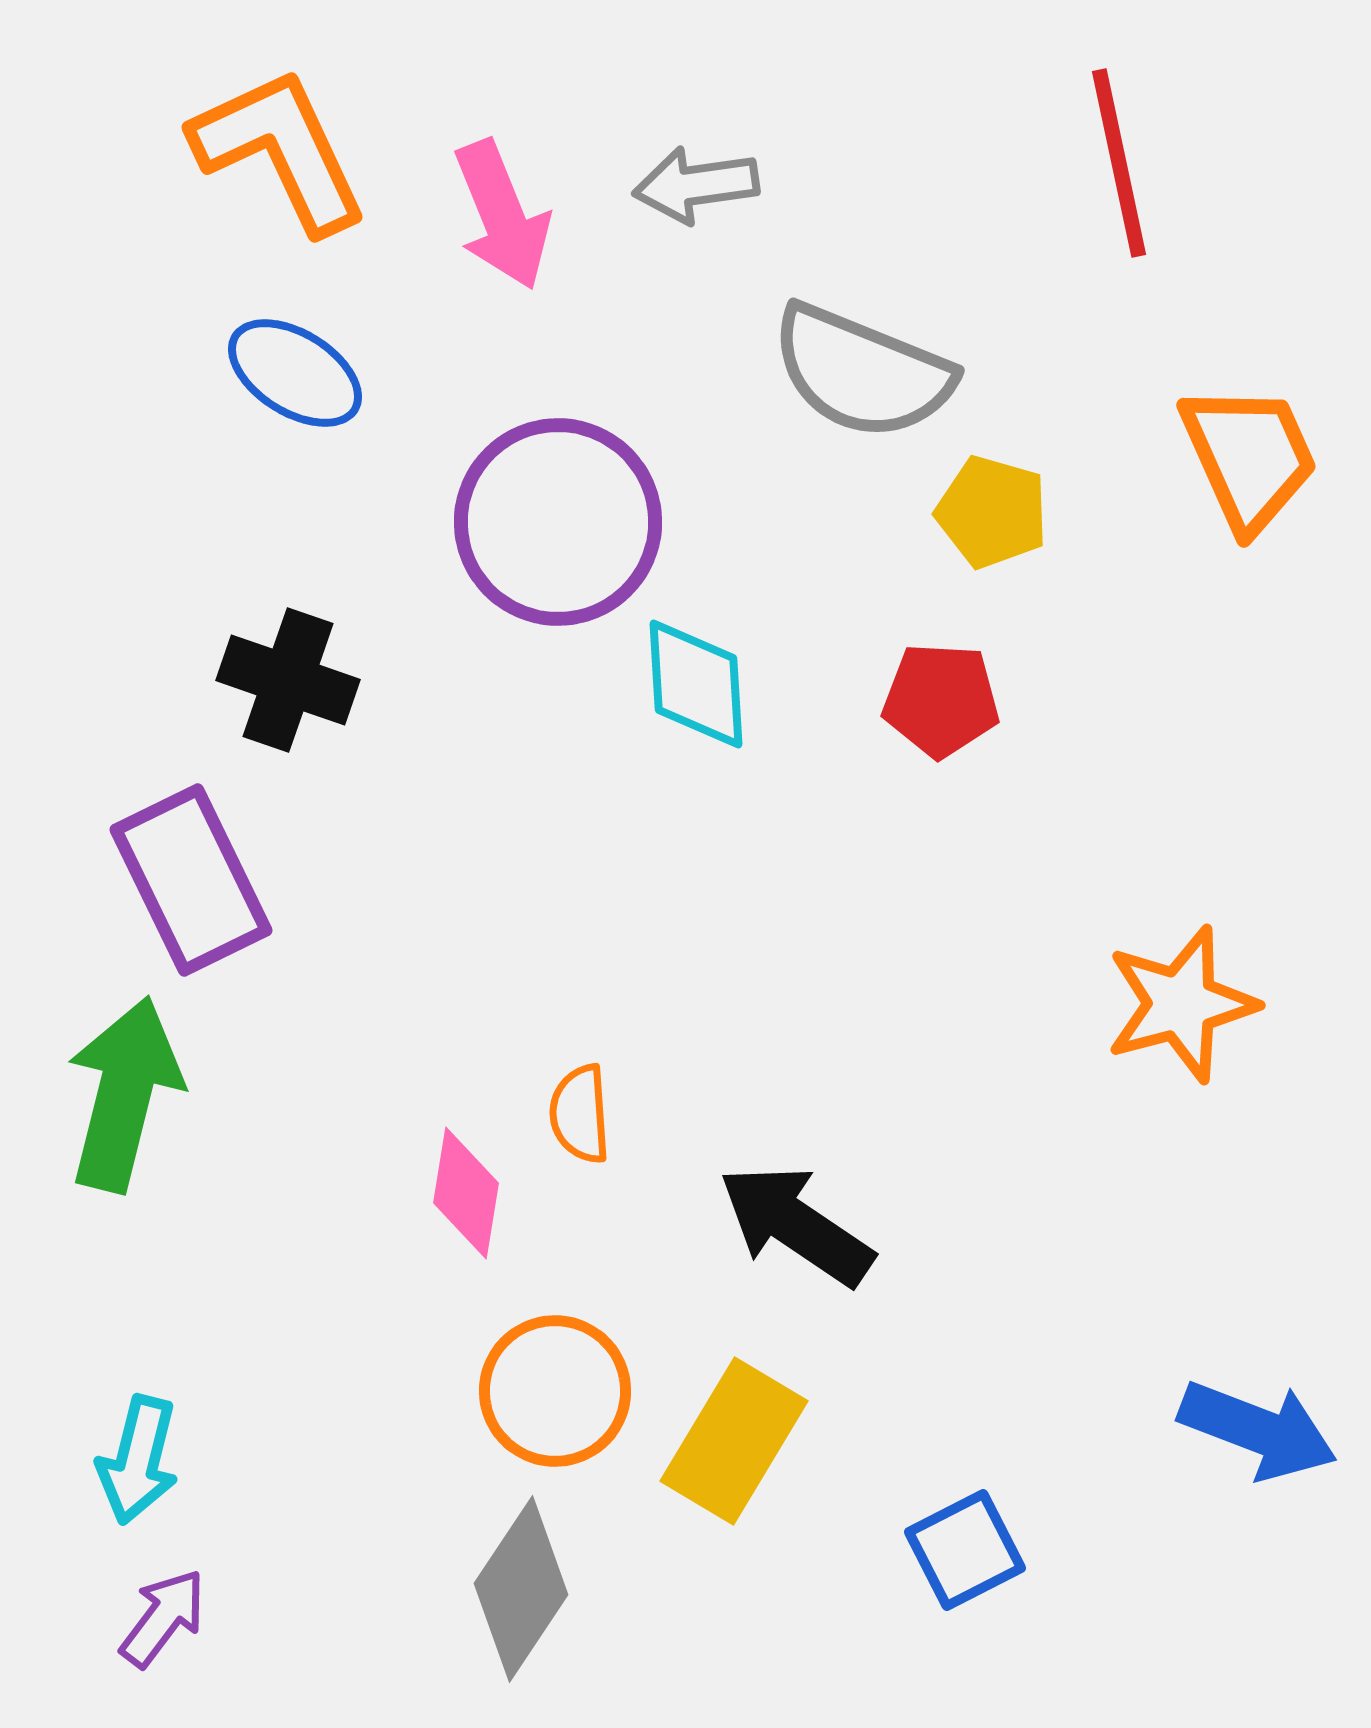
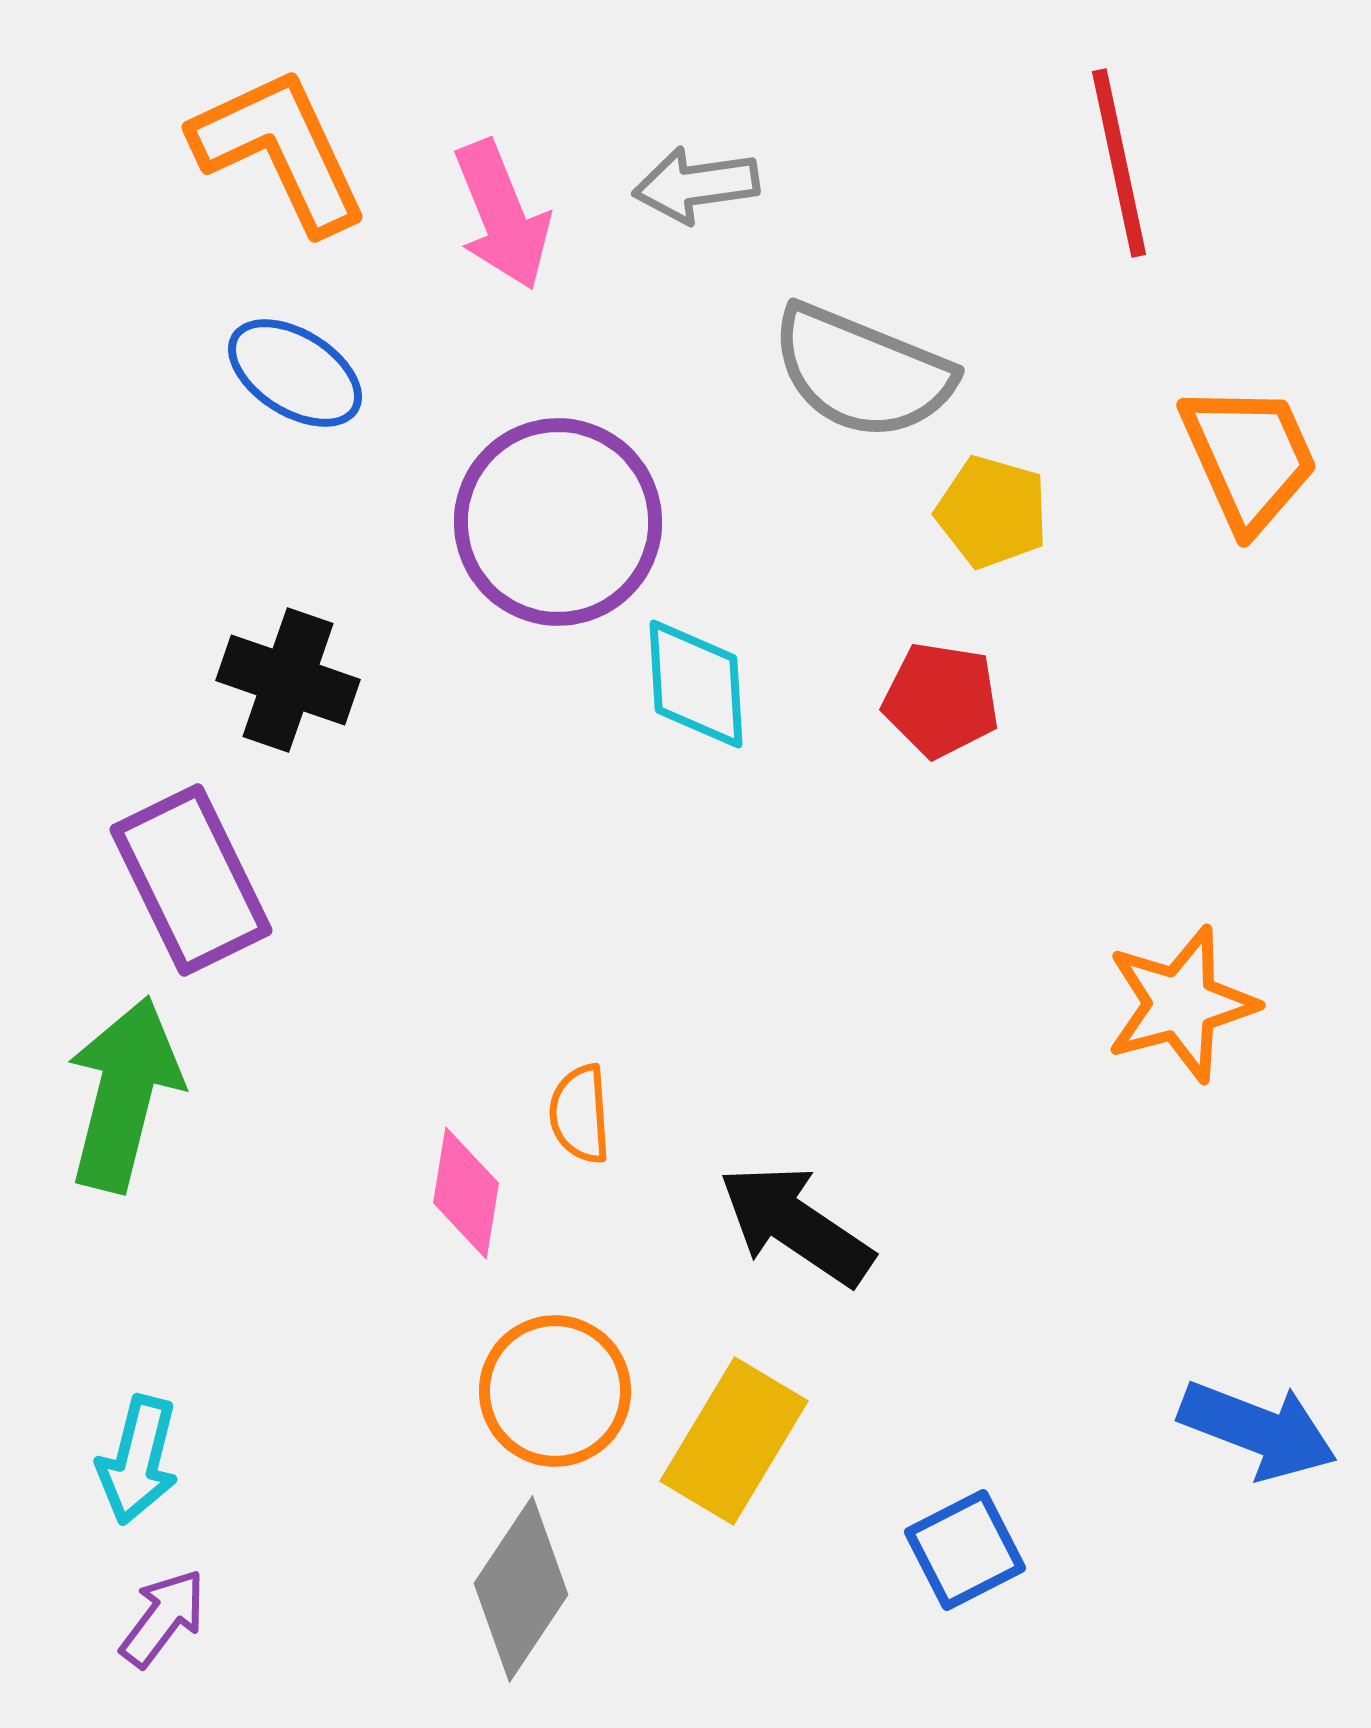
red pentagon: rotated 6 degrees clockwise
